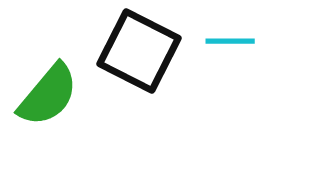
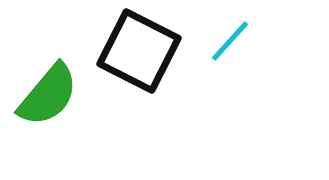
cyan line: rotated 48 degrees counterclockwise
